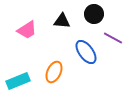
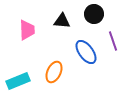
pink trapezoid: rotated 60 degrees counterclockwise
purple line: moved 3 px down; rotated 42 degrees clockwise
